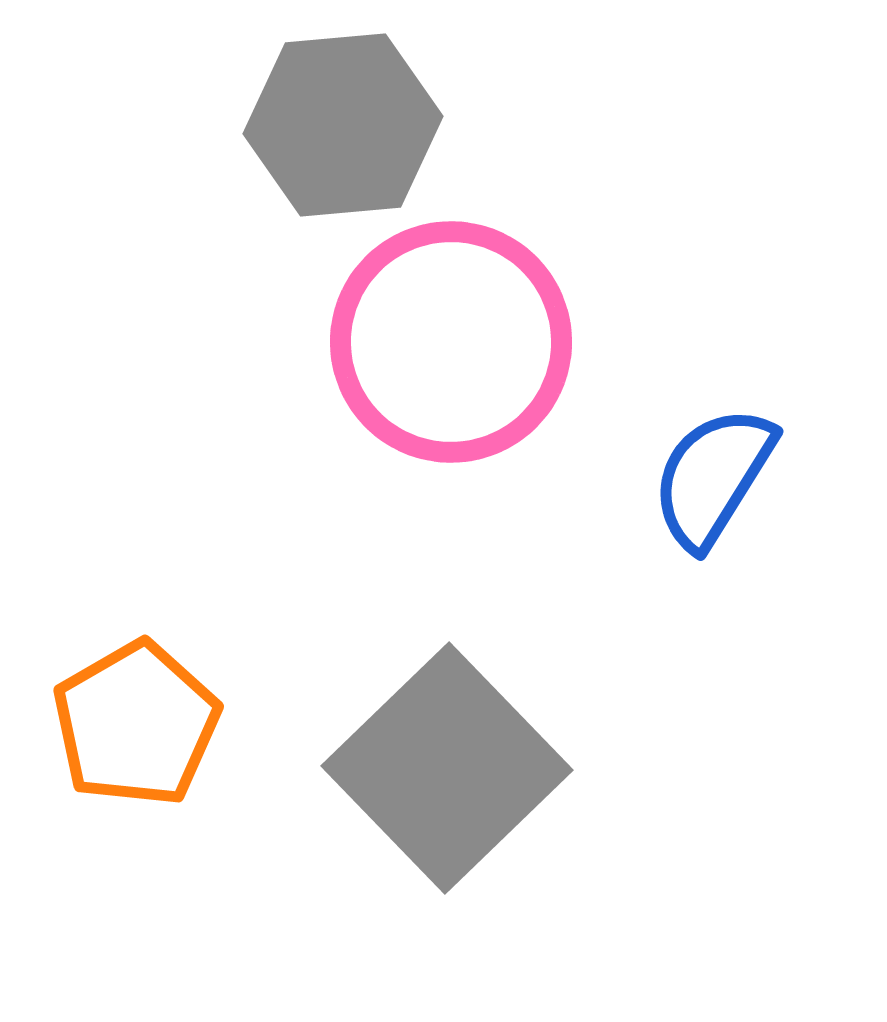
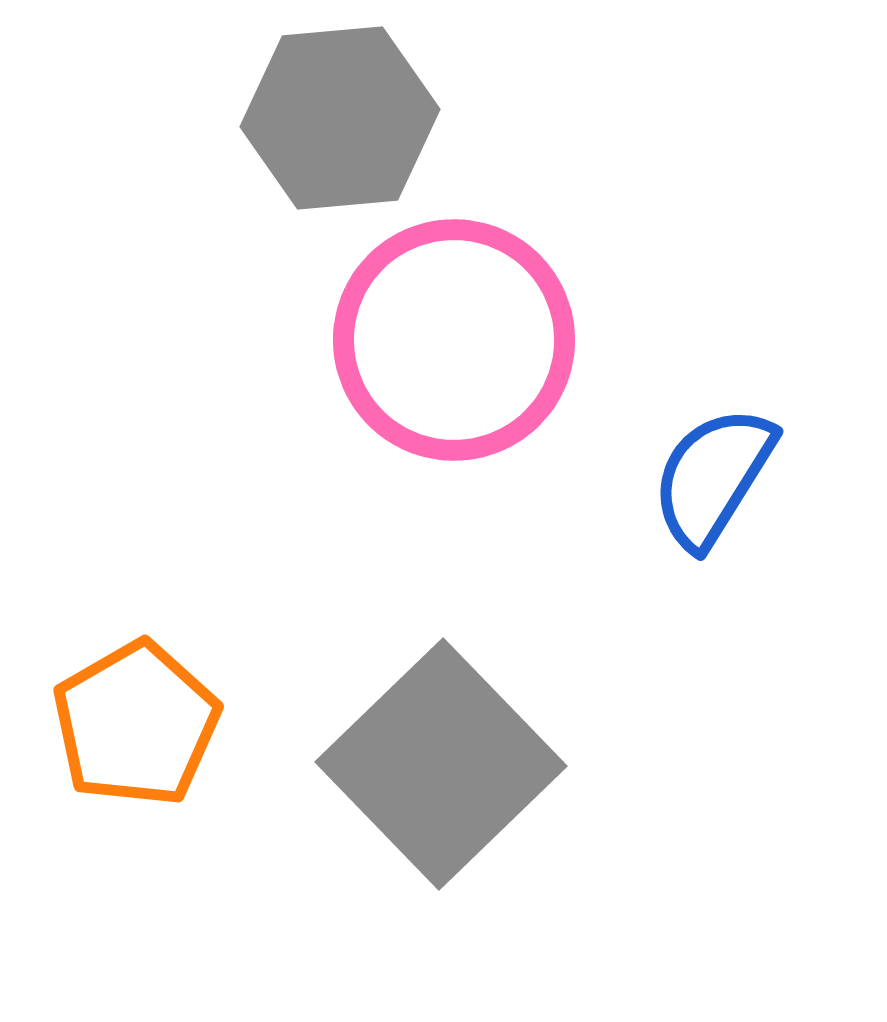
gray hexagon: moved 3 px left, 7 px up
pink circle: moved 3 px right, 2 px up
gray square: moved 6 px left, 4 px up
